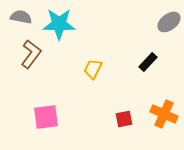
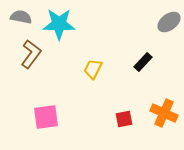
black rectangle: moved 5 px left
orange cross: moved 1 px up
